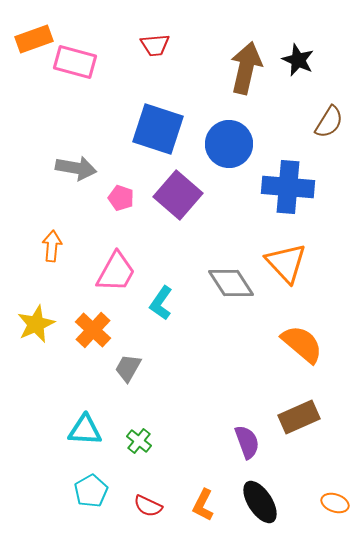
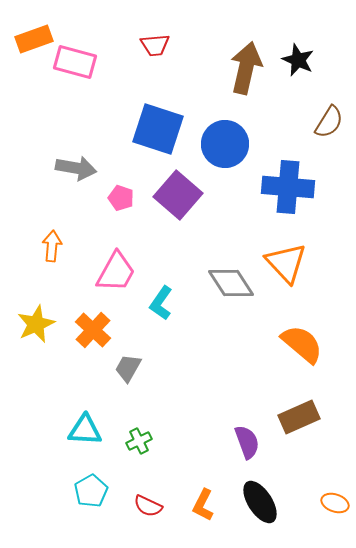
blue circle: moved 4 px left
green cross: rotated 25 degrees clockwise
